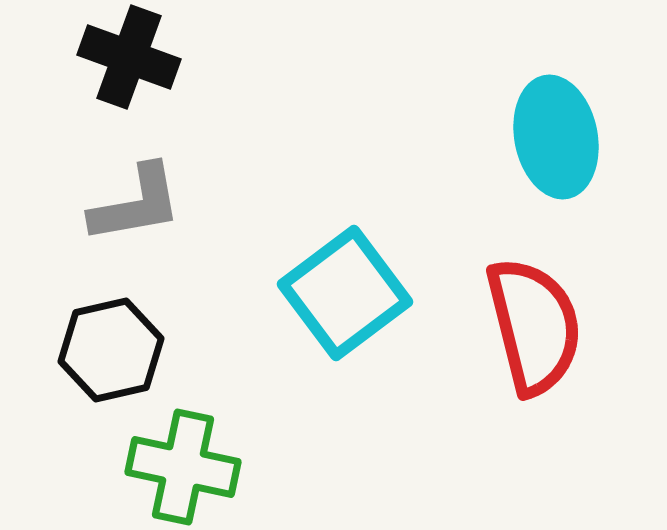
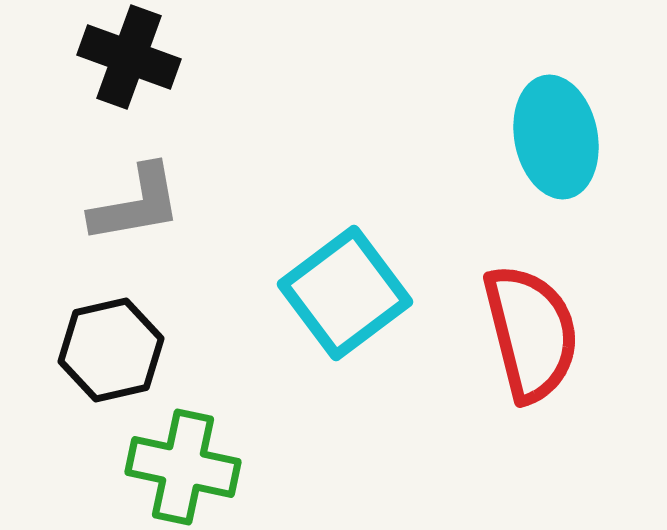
red semicircle: moved 3 px left, 7 px down
